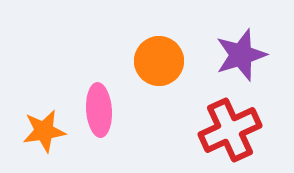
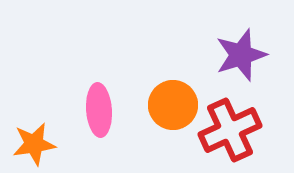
orange circle: moved 14 px right, 44 px down
orange star: moved 10 px left, 13 px down
